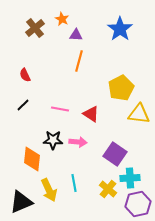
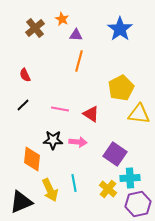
yellow arrow: moved 1 px right
